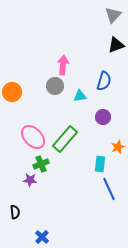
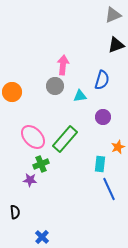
gray triangle: rotated 24 degrees clockwise
blue semicircle: moved 2 px left, 1 px up
